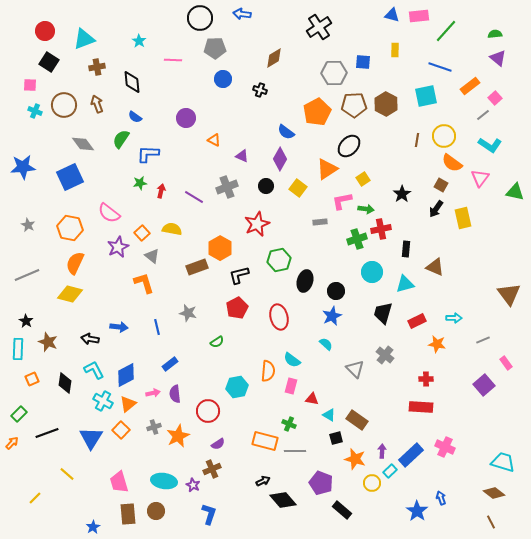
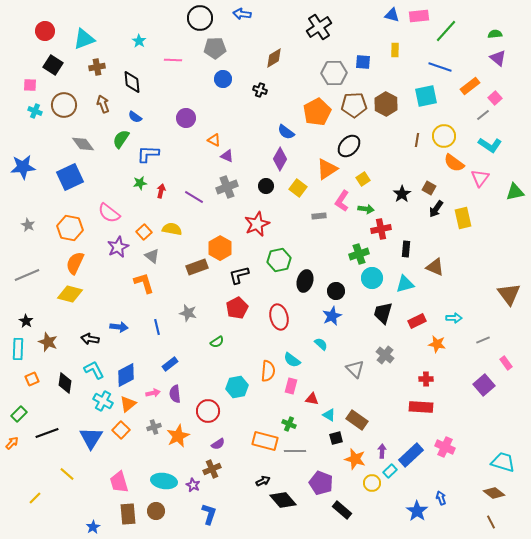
black square at (49, 62): moved 4 px right, 3 px down
brown arrow at (97, 104): moved 6 px right
purple triangle at (242, 156): moved 15 px left
orange semicircle at (452, 163): moved 2 px right
brown square at (441, 185): moved 12 px left, 3 px down
green triangle at (515, 192): rotated 24 degrees counterclockwise
pink L-shape at (342, 201): rotated 45 degrees counterclockwise
gray rectangle at (320, 222): moved 1 px left, 6 px up
orange square at (142, 233): moved 2 px right, 1 px up
green cross at (357, 239): moved 2 px right, 15 px down
cyan circle at (372, 272): moved 6 px down
cyan semicircle at (326, 344): moved 5 px left
